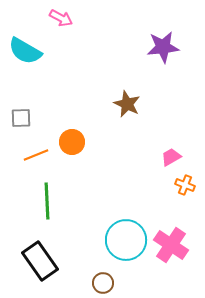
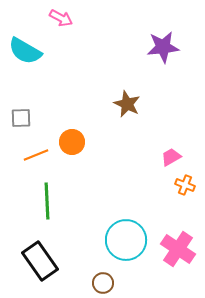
pink cross: moved 7 px right, 4 px down
